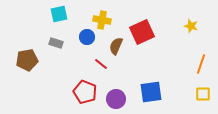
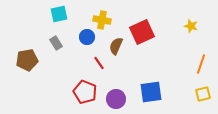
gray rectangle: rotated 40 degrees clockwise
red line: moved 2 px left, 1 px up; rotated 16 degrees clockwise
yellow square: rotated 14 degrees counterclockwise
